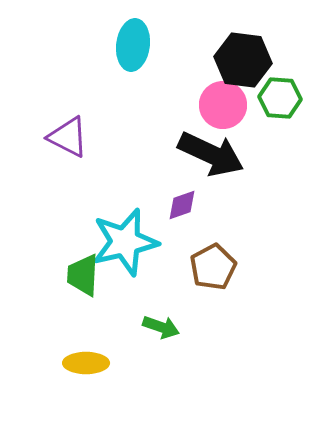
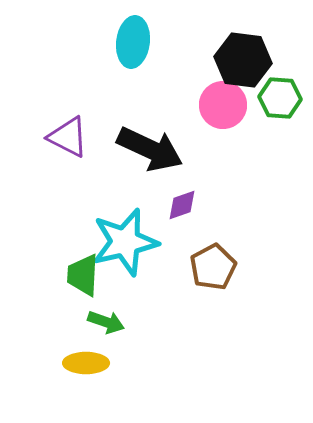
cyan ellipse: moved 3 px up
black arrow: moved 61 px left, 5 px up
green arrow: moved 55 px left, 5 px up
